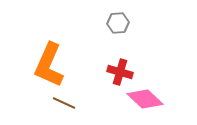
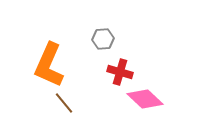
gray hexagon: moved 15 px left, 16 px down
brown line: rotated 25 degrees clockwise
